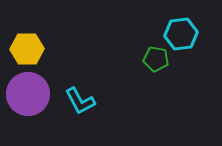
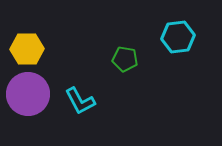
cyan hexagon: moved 3 px left, 3 px down
green pentagon: moved 31 px left
